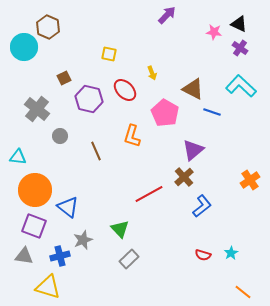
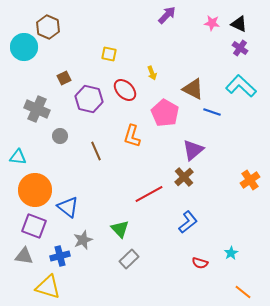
pink star: moved 2 px left, 9 px up
gray cross: rotated 15 degrees counterclockwise
blue L-shape: moved 14 px left, 16 px down
red semicircle: moved 3 px left, 8 px down
